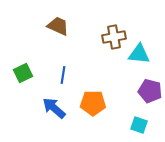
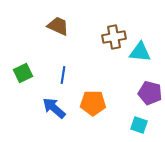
cyan triangle: moved 1 px right, 2 px up
purple pentagon: moved 2 px down
